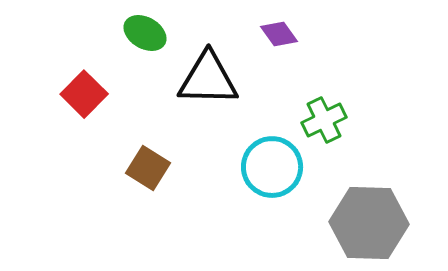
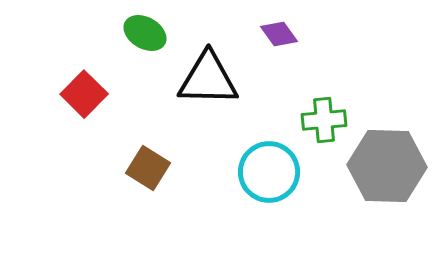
green cross: rotated 21 degrees clockwise
cyan circle: moved 3 px left, 5 px down
gray hexagon: moved 18 px right, 57 px up
